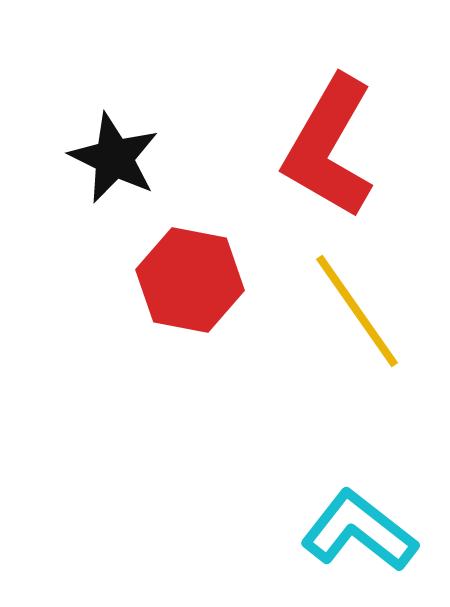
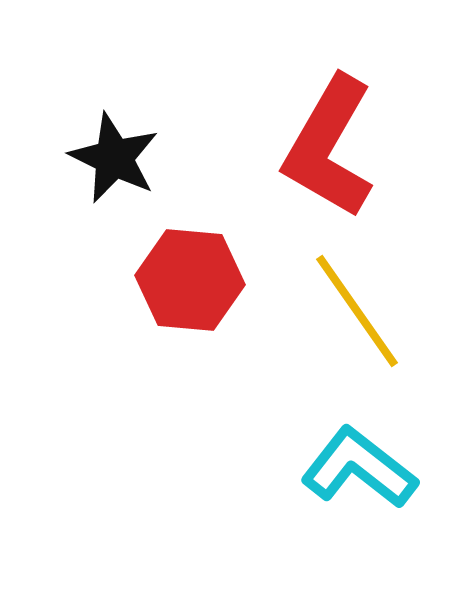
red hexagon: rotated 6 degrees counterclockwise
cyan L-shape: moved 63 px up
